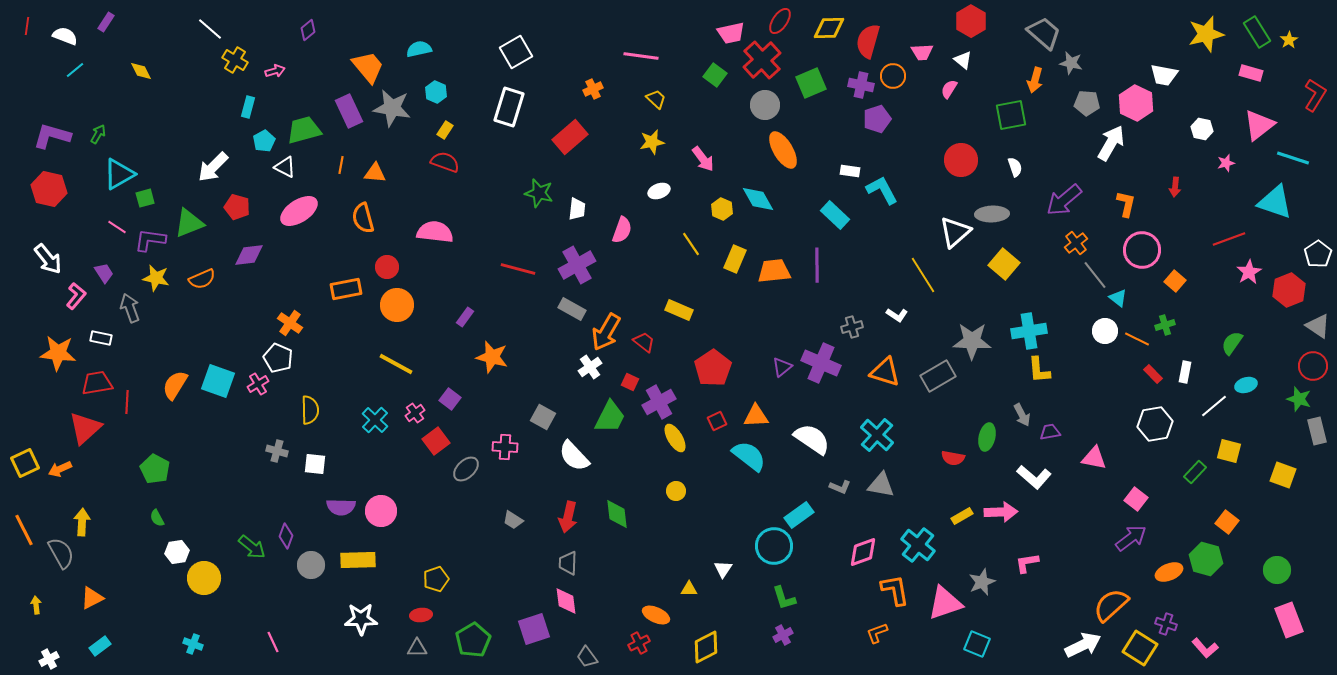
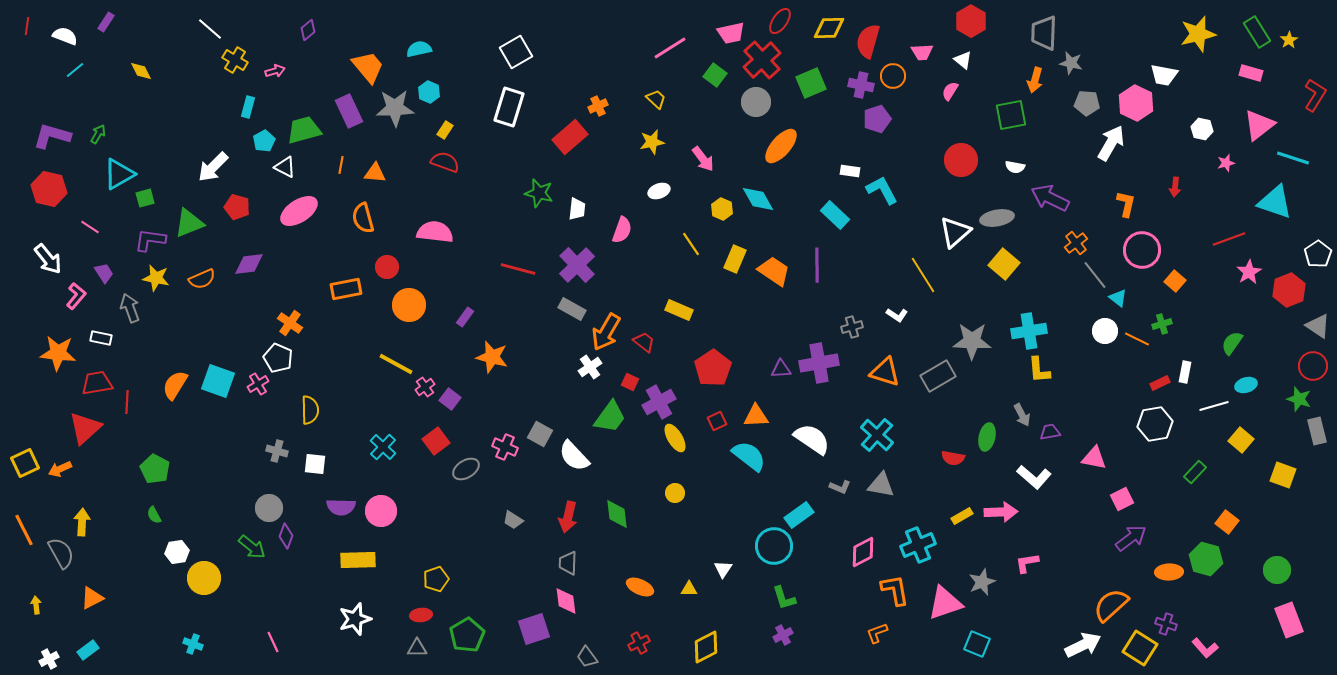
gray trapezoid at (1044, 33): rotated 129 degrees counterclockwise
yellow star at (1206, 34): moved 8 px left
pink line at (641, 56): moved 29 px right, 8 px up; rotated 40 degrees counterclockwise
orange cross at (593, 89): moved 5 px right, 17 px down
pink semicircle at (949, 89): moved 1 px right, 2 px down
cyan hexagon at (436, 92): moved 7 px left
gray circle at (765, 105): moved 9 px left, 3 px up
gray star at (392, 108): moved 3 px right; rotated 12 degrees counterclockwise
orange ellipse at (783, 150): moved 2 px left, 4 px up; rotated 72 degrees clockwise
white semicircle at (1015, 167): rotated 120 degrees clockwise
purple arrow at (1064, 200): moved 14 px left, 2 px up; rotated 66 degrees clockwise
gray ellipse at (992, 214): moved 5 px right, 4 px down; rotated 8 degrees counterclockwise
pink line at (117, 227): moved 27 px left
purple diamond at (249, 255): moved 9 px down
purple cross at (577, 265): rotated 15 degrees counterclockwise
orange trapezoid at (774, 271): rotated 40 degrees clockwise
orange circle at (397, 305): moved 12 px right
green cross at (1165, 325): moved 3 px left, 1 px up
purple cross at (821, 363): moved 2 px left; rotated 33 degrees counterclockwise
purple triangle at (782, 367): moved 1 px left, 2 px down; rotated 35 degrees clockwise
red rectangle at (1153, 374): moved 7 px right, 9 px down; rotated 72 degrees counterclockwise
white line at (1214, 406): rotated 24 degrees clockwise
pink cross at (415, 413): moved 10 px right, 26 px up
gray square at (543, 417): moved 3 px left, 17 px down
green trapezoid at (610, 417): rotated 9 degrees clockwise
cyan cross at (375, 420): moved 8 px right, 27 px down
pink cross at (505, 447): rotated 20 degrees clockwise
yellow square at (1229, 451): moved 12 px right, 11 px up; rotated 25 degrees clockwise
gray ellipse at (466, 469): rotated 12 degrees clockwise
yellow circle at (676, 491): moved 1 px left, 2 px down
pink square at (1136, 499): moved 14 px left; rotated 25 degrees clockwise
green semicircle at (157, 518): moved 3 px left, 3 px up
cyan cross at (918, 545): rotated 28 degrees clockwise
pink diamond at (863, 552): rotated 8 degrees counterclockwise
gray circle at (311, 565): moved 42 px left, 57 px up
orange ellipse at (1169, 572): rotated 20 degrees clockwise
orange ellipse at (656, 615): moved 16 px left, 28 px up
white star at (361, 619): moved 6 px left; rotated 16 degrees counterclockwise
green pentagon at (473, 640): moved 6 px left, 5 px up
cyan rectangle at (100, 646): moved 12 px left, 4 px down
